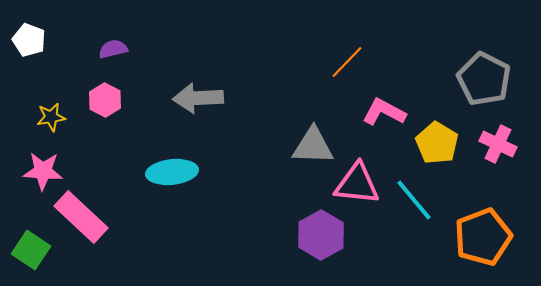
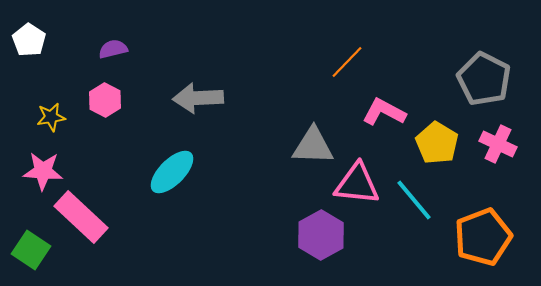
white pentagon: rotated 12 degrees clockwise
cyan ellipse: rotated 39 degrees counterclockwise
